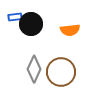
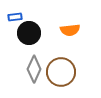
black circle: moved 2 px left, 9 px down
